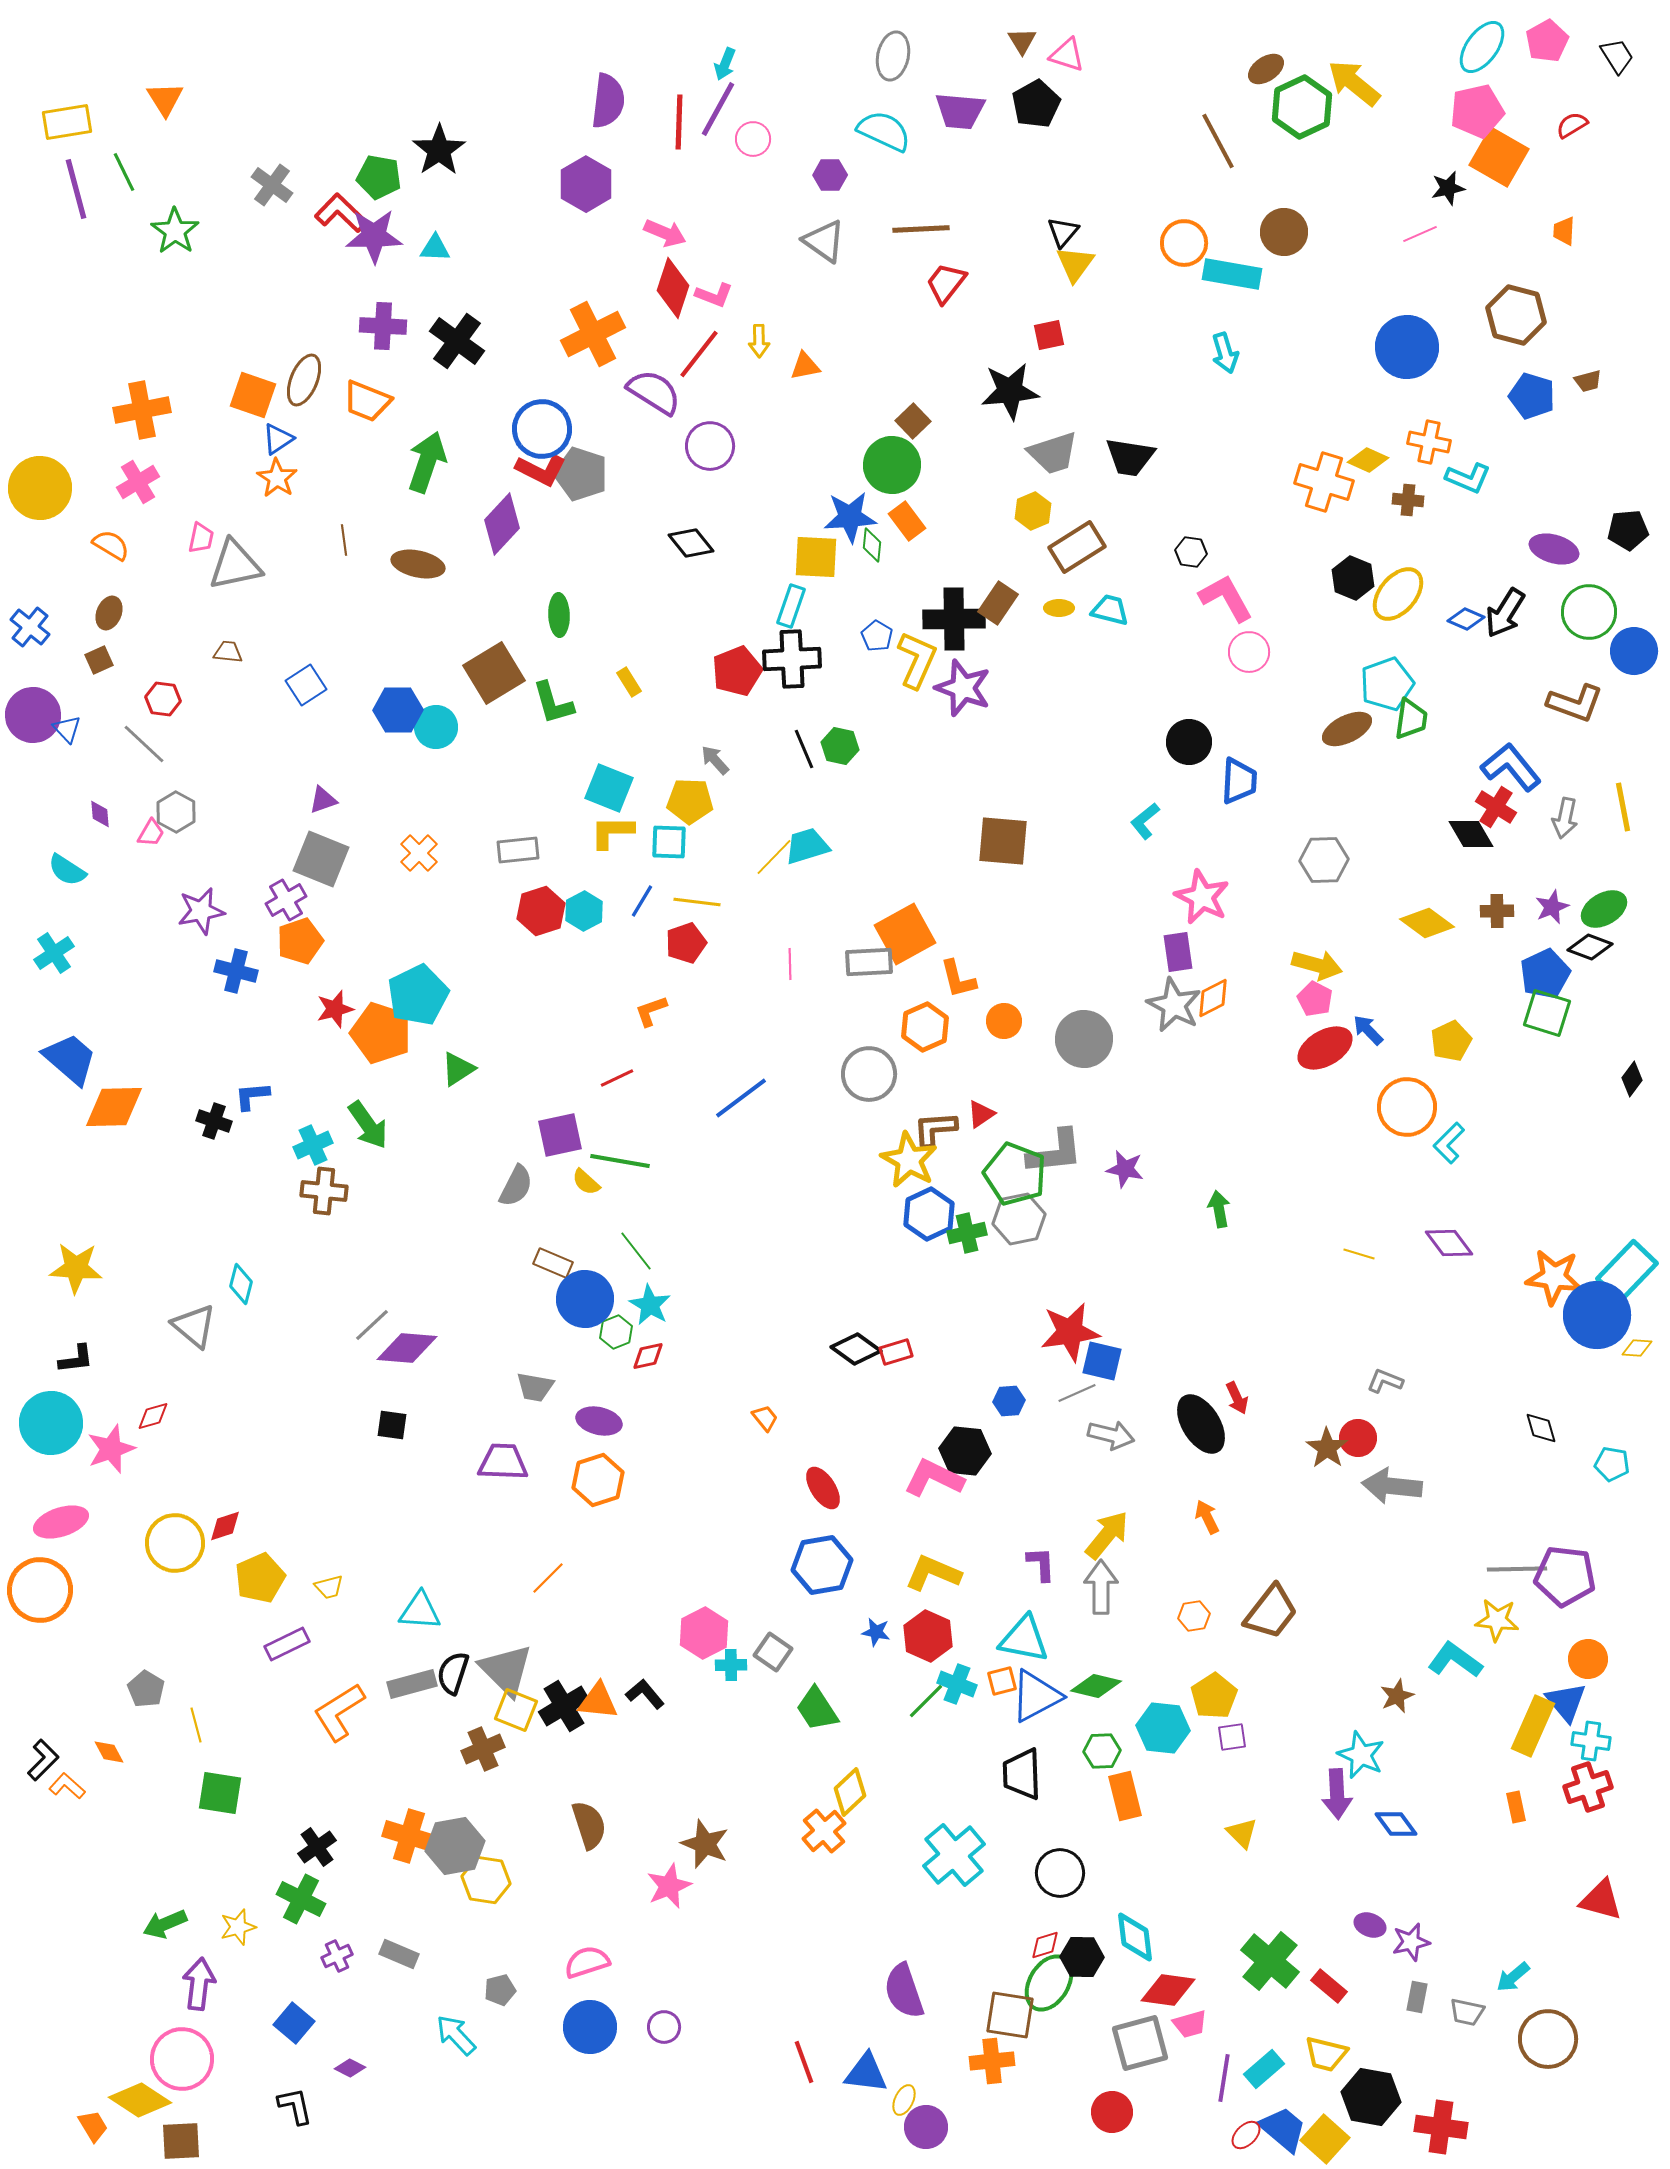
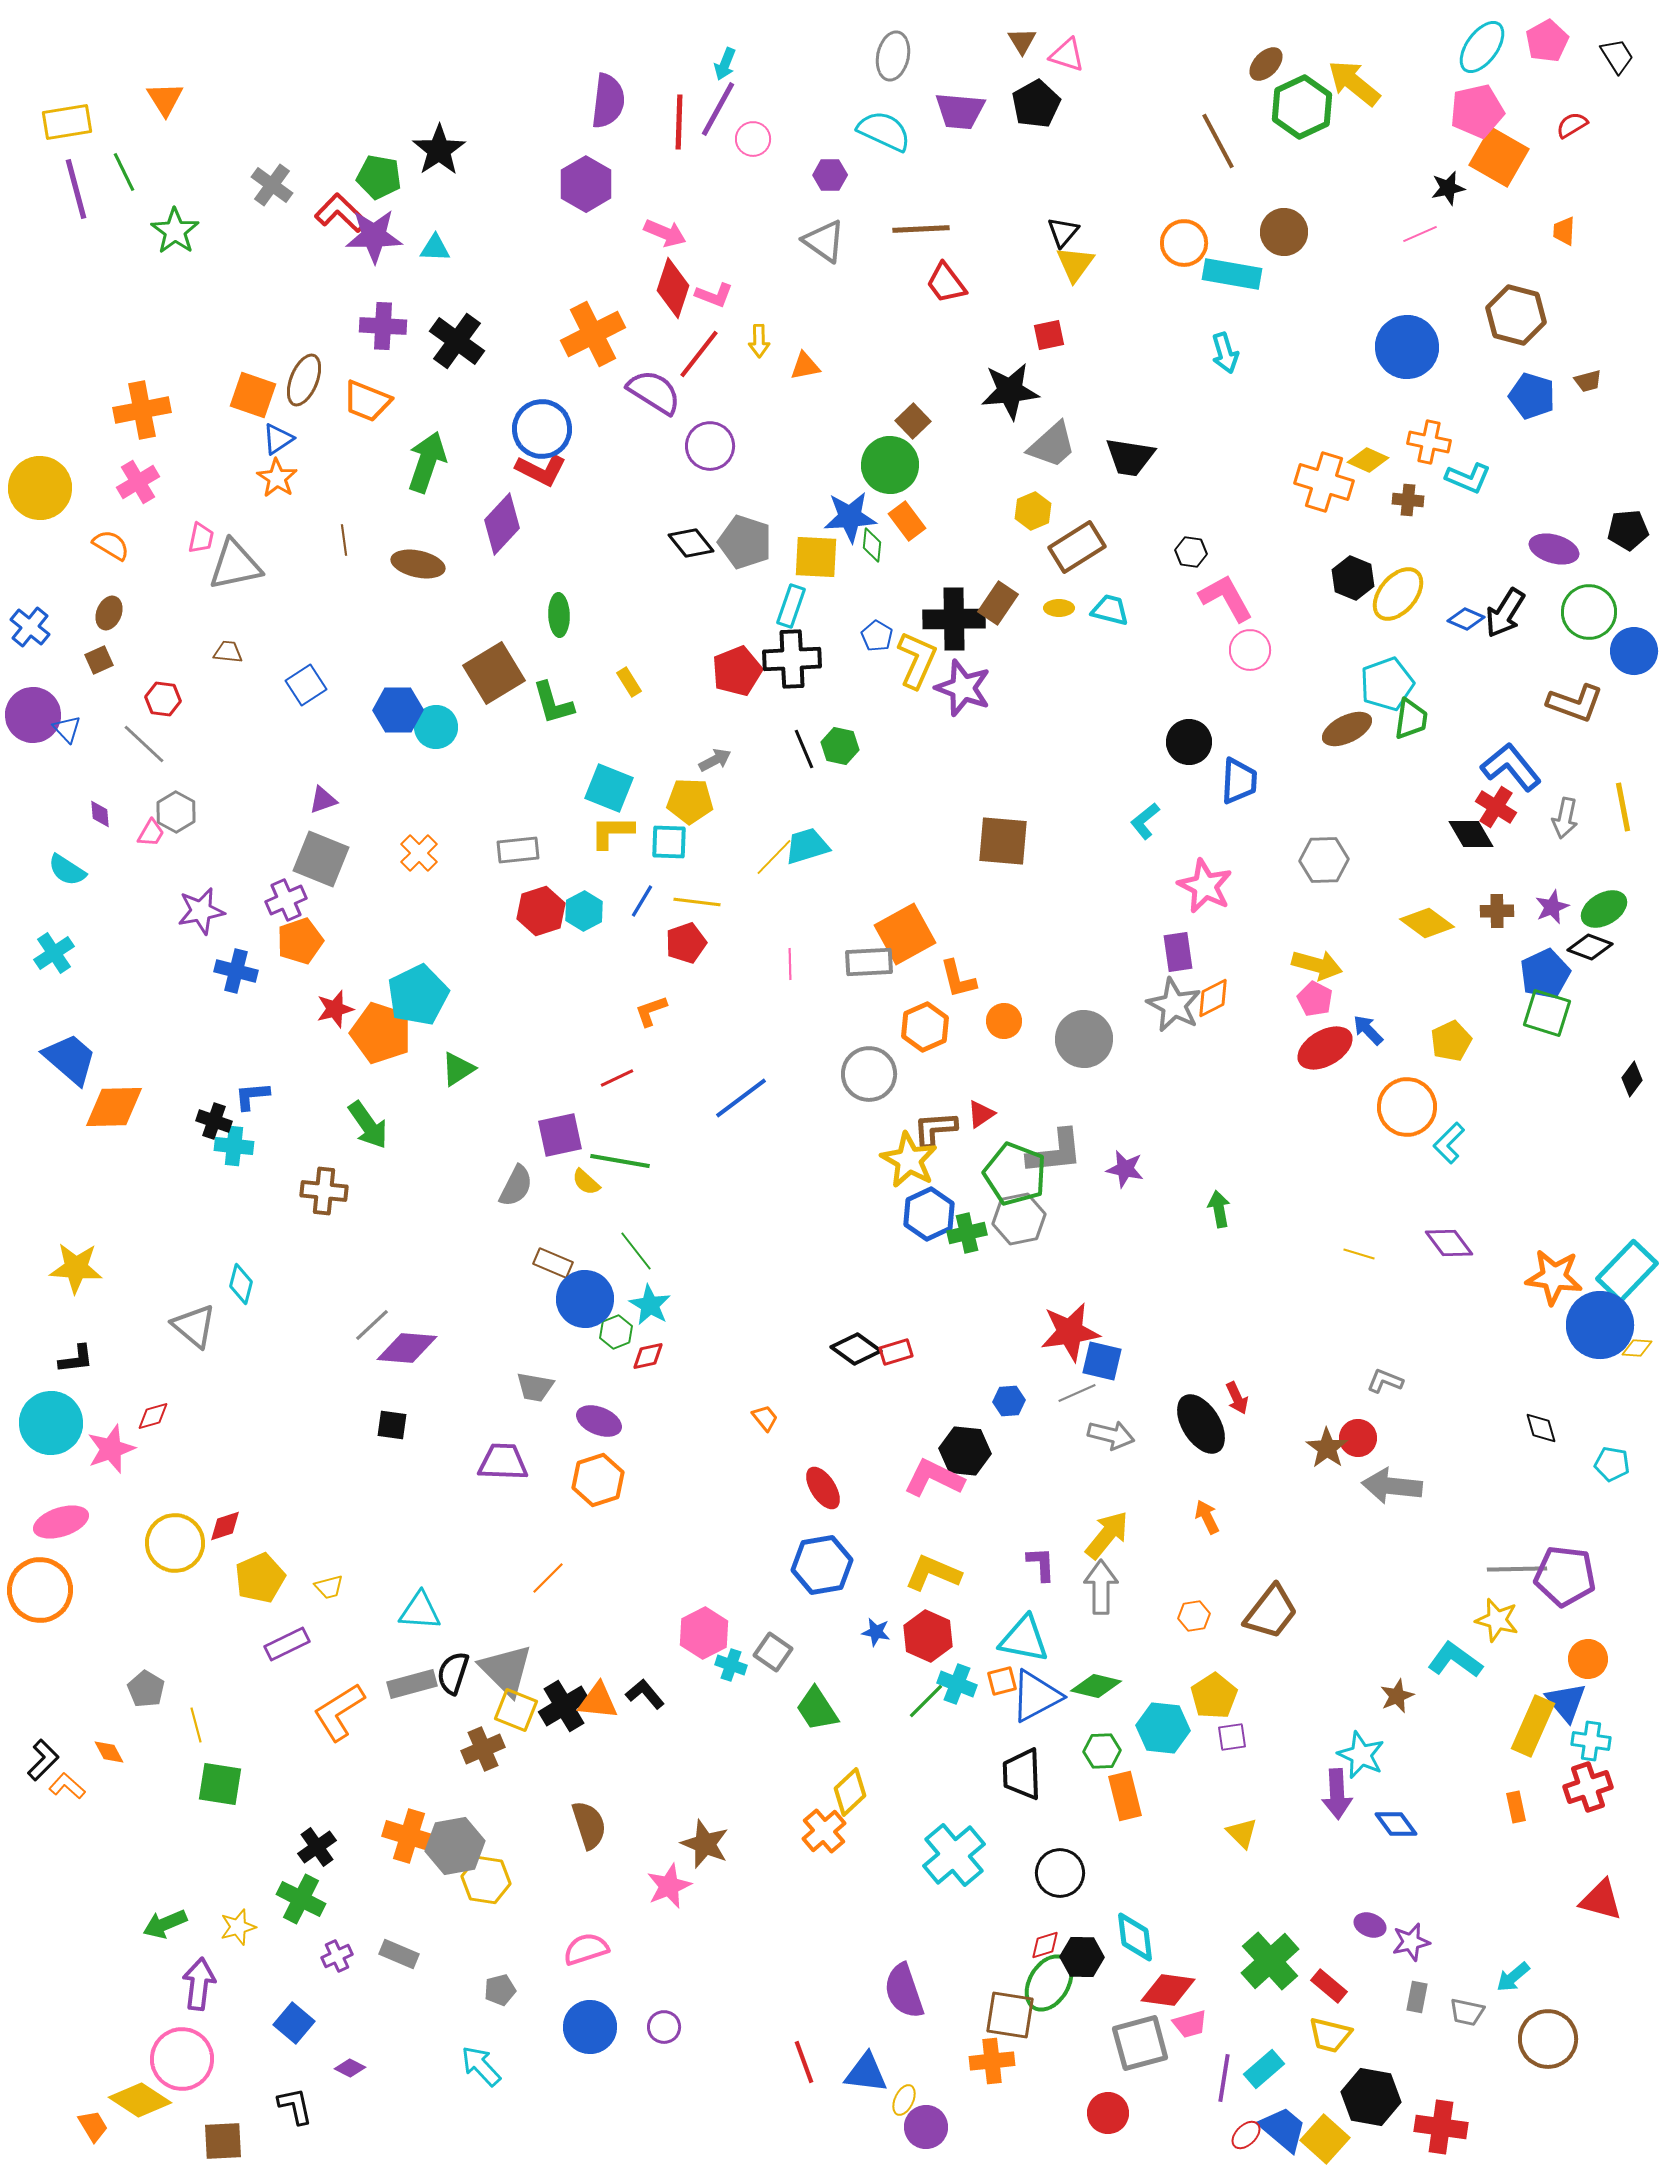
brown ellipse at (1266, 69): moved 5 px up; rotated 12 degrees counterclockwise
red trapezoid at (946, 283): rotated 75 degrees counterclockwise
gray trapezoid at (1053, 453): moved 1 px left, 8 px up; rotated 24 degrees counterclockwise
green circle at (892, 465): moved 2 px left
gray pentagon at (581, 474): moved 164 px right, 68 px down
pink circle at (1249, 652): moved 1 px right, 2 px up
gray arrow at (715, 760): rotated 104 degrees clockwise
pink star at (1202, 897): moved 3 px right, 11 px up
purple cross at (286, 900): rotated 6 degrees clockwise
cyan cross at (313, 1145): moved 79 px left, 1 px down; rotated 30 degrees clockwise
blue circle at (1597, 1315): moved 3 px right, 10 px down
purple ellipse at (599, 1421): rotated 9 degrees clockwise
yellow star at (1497, 1620): rotated 9 degrees clockwise
cyan cross at (731, 1665): rotated 20 degrees clockwise
green square at (220, 1793): moved 9 px up
green cross at (1270, 1961): rotated 8 degrees clockwise
pink semicircle at (587, 1962): moved 1 px left, 13 px up
cyan arrow at (456, 2035): moved 25 px right, 31 px down
yellow trapezoid at (1326, 2054): moved 4 px right, 19 px up
red circle at (1112, 2112): moved 4 px left, 1 px down
brown square at (181, 2141): moved 42 px right
